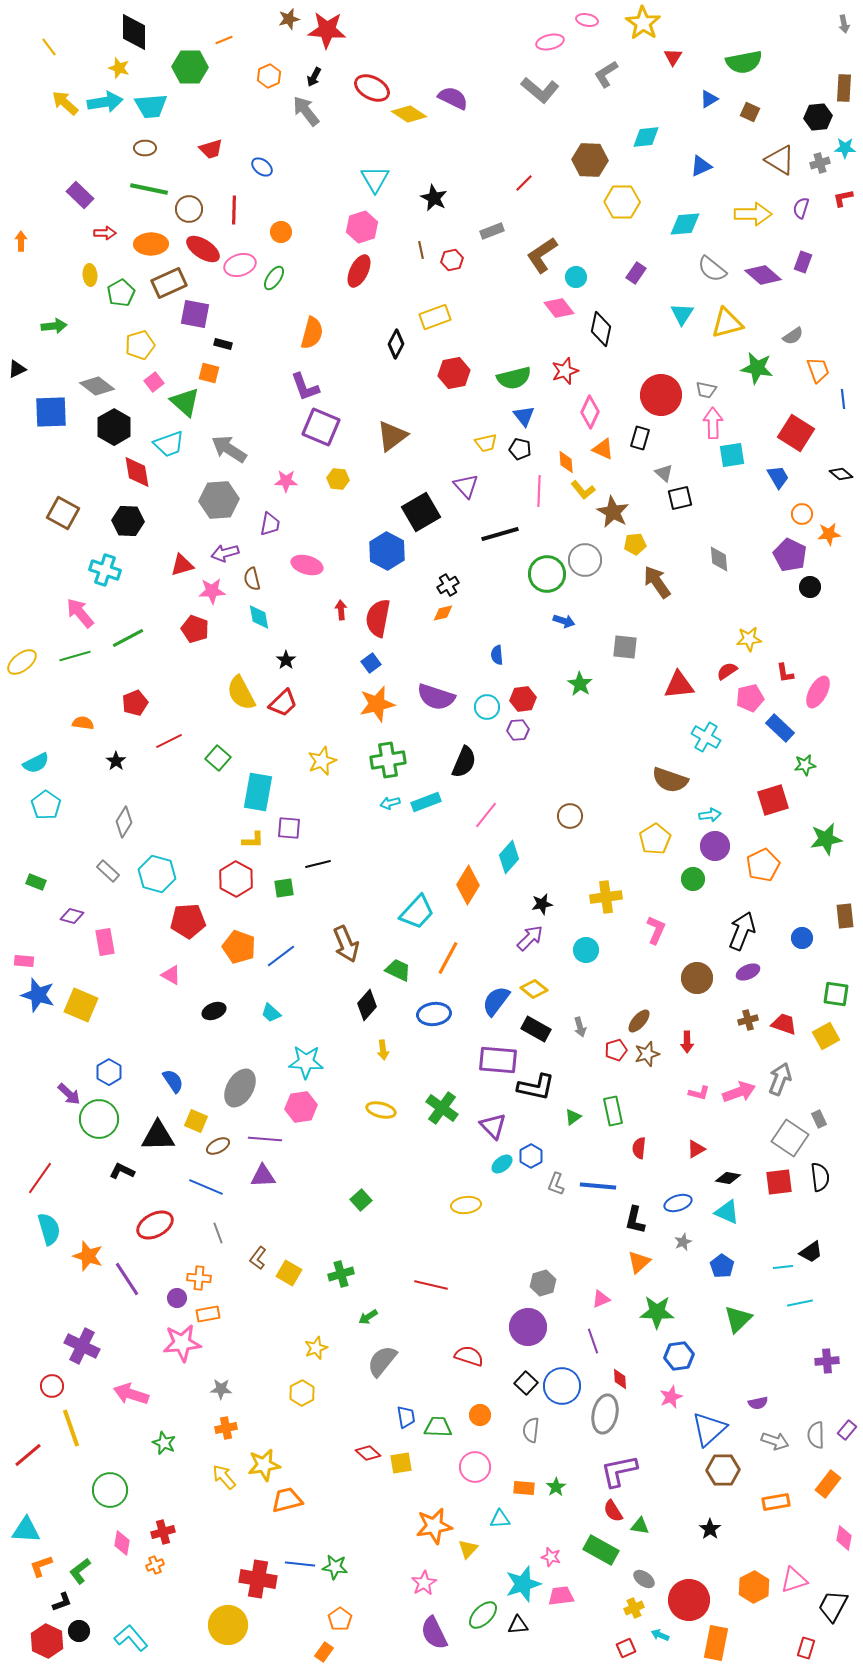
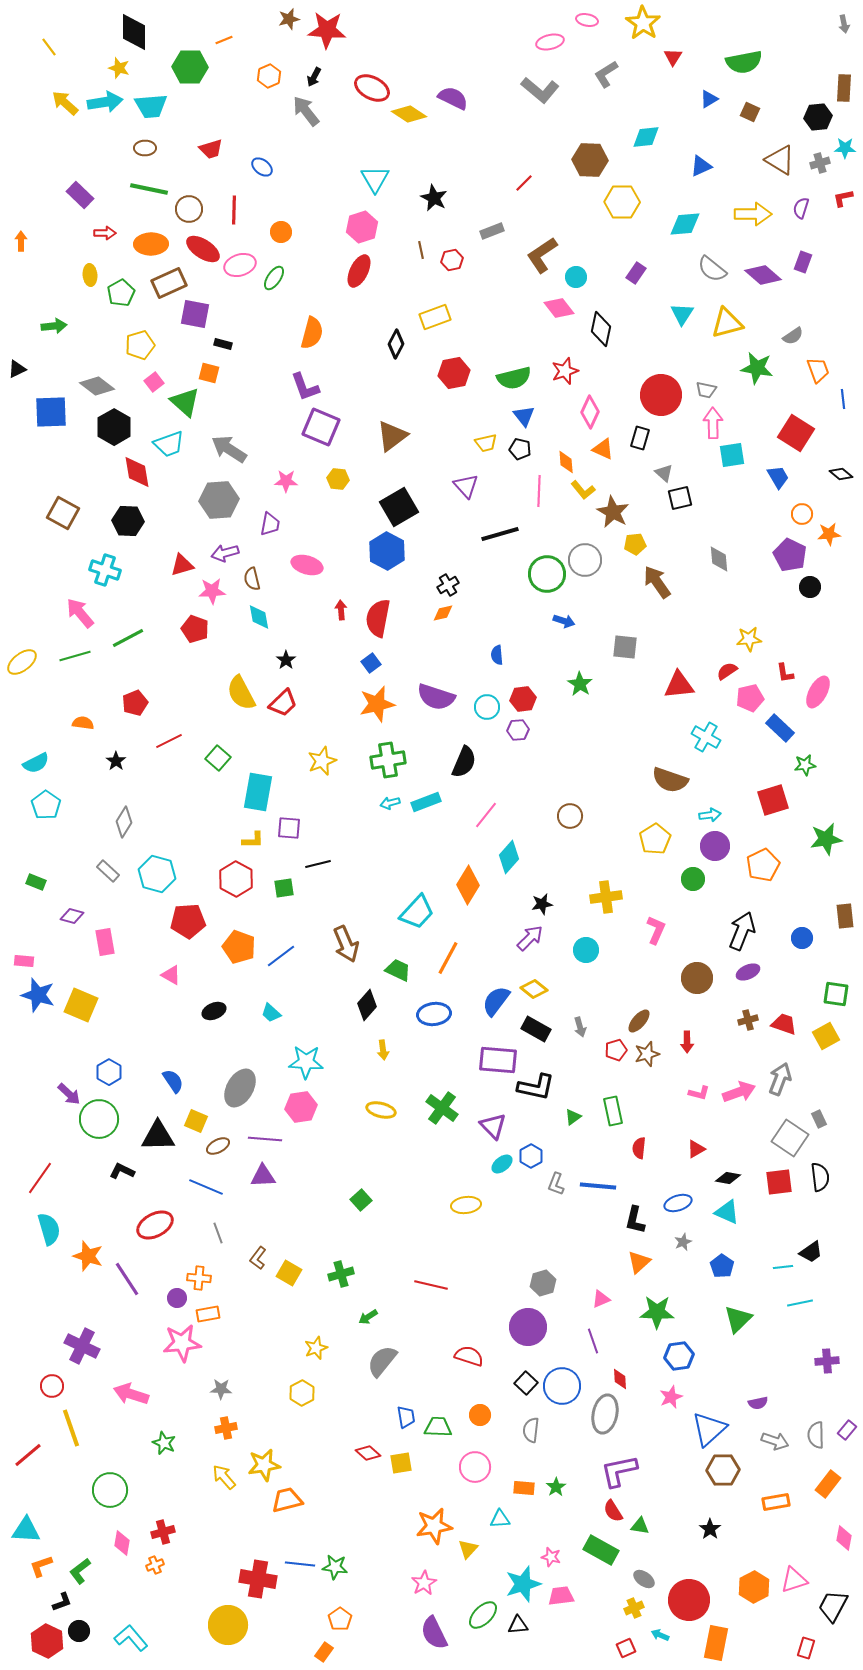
black square at (421, 512): moved 22 px left, 5 px up
